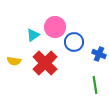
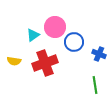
red cross: rotated 25 degrees clockwise
